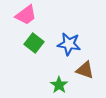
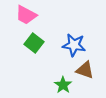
pink trapezoid: rotated 65 degrees clockwise
blue star: moved 5 px right, 1 px down
green star: moved 4 px right
